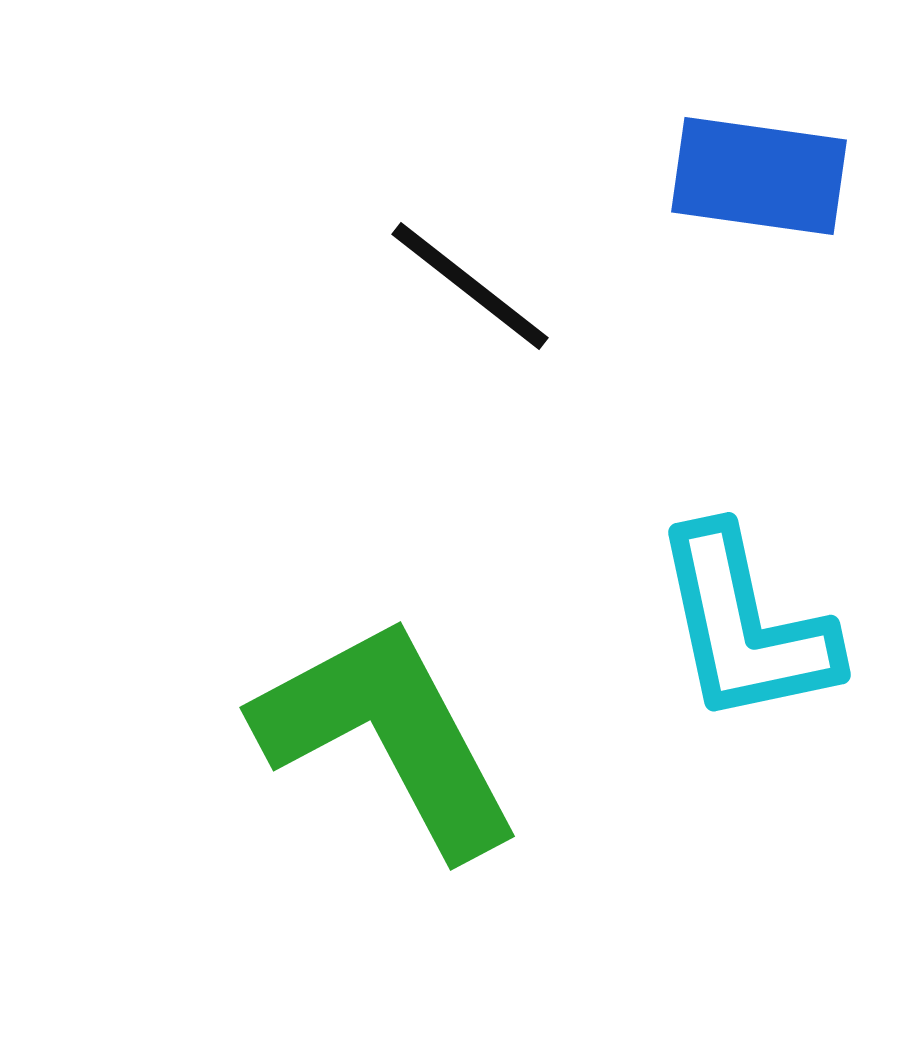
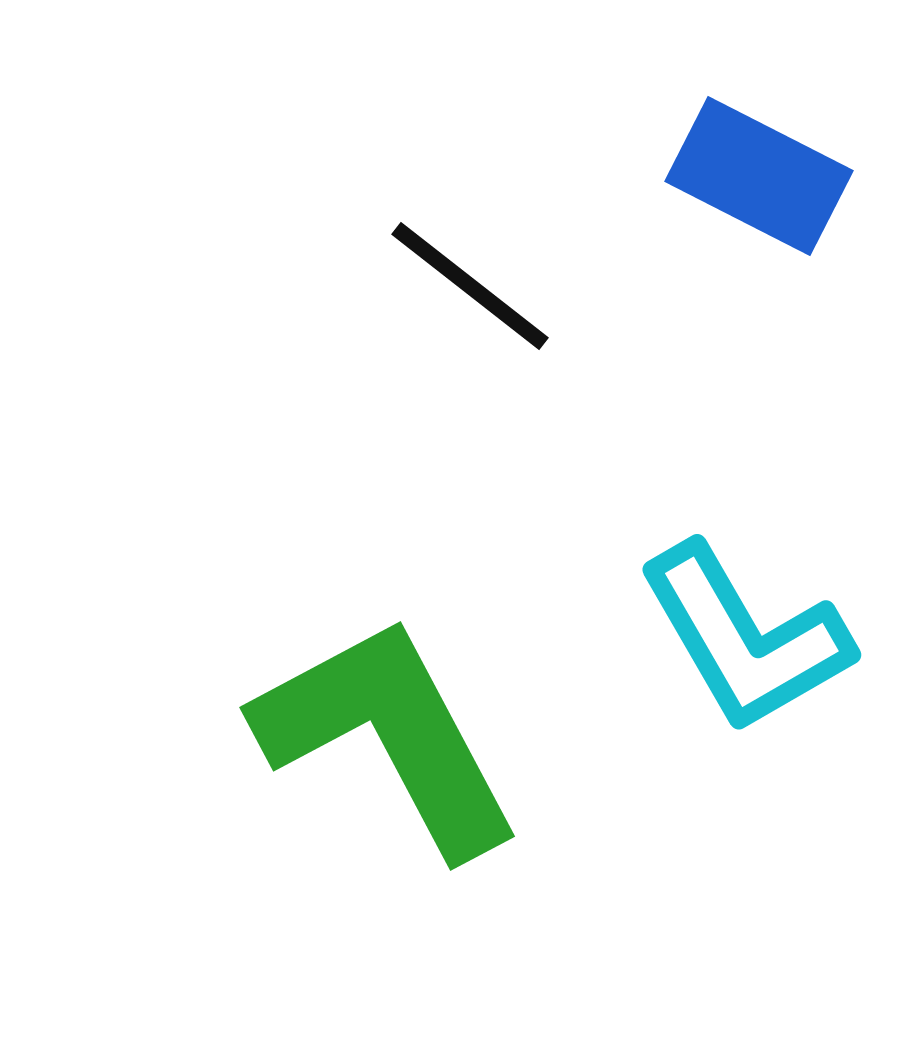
blue rectangle: rotated 19 degrees clockwise
cyan L-shape: moved 12 px down; rotated 18 degrees counterclockwise
